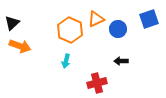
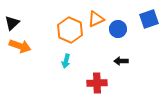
red cross: rotated 12 degrees clockwise
